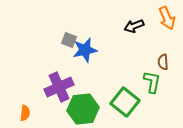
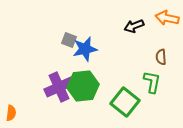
orange arrow: rotated 125 degrees clockwise
blue star: moved 1 px up
brown semicircle: moved 2 px left, 5 px up
green hexagon: moved 23 px up
orange semicircle: moved 14 px left
